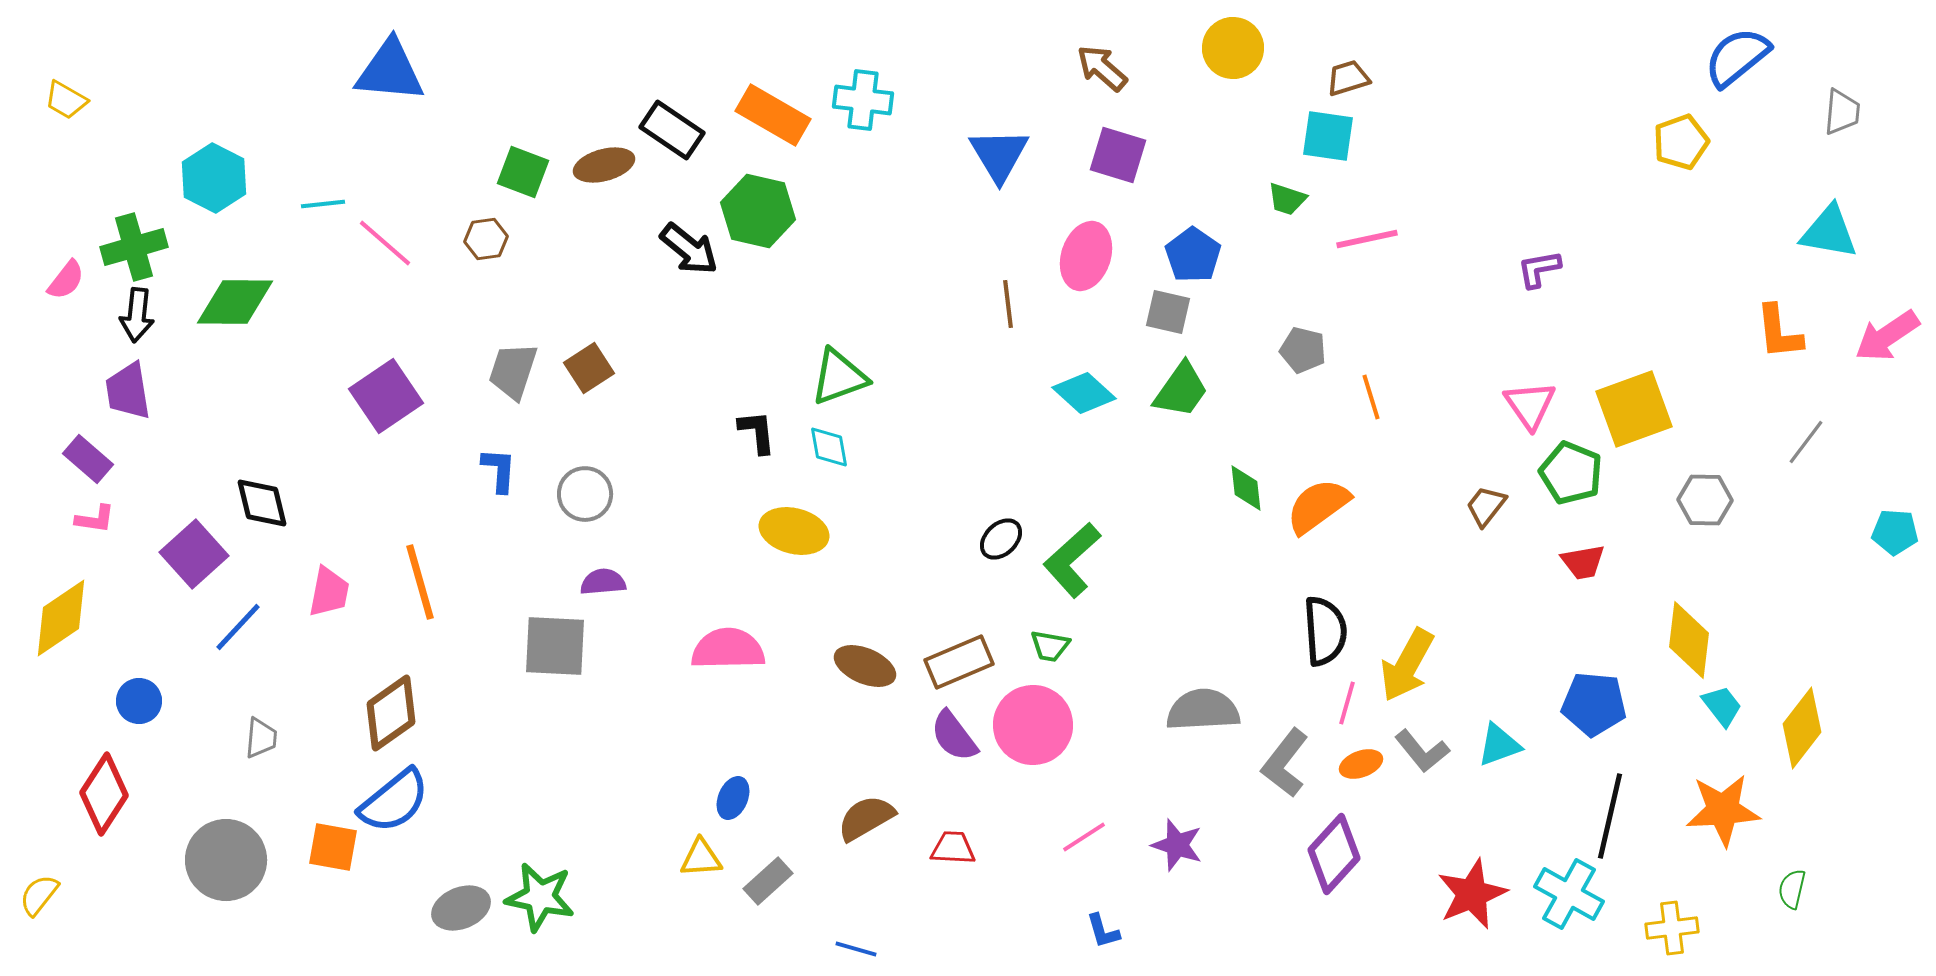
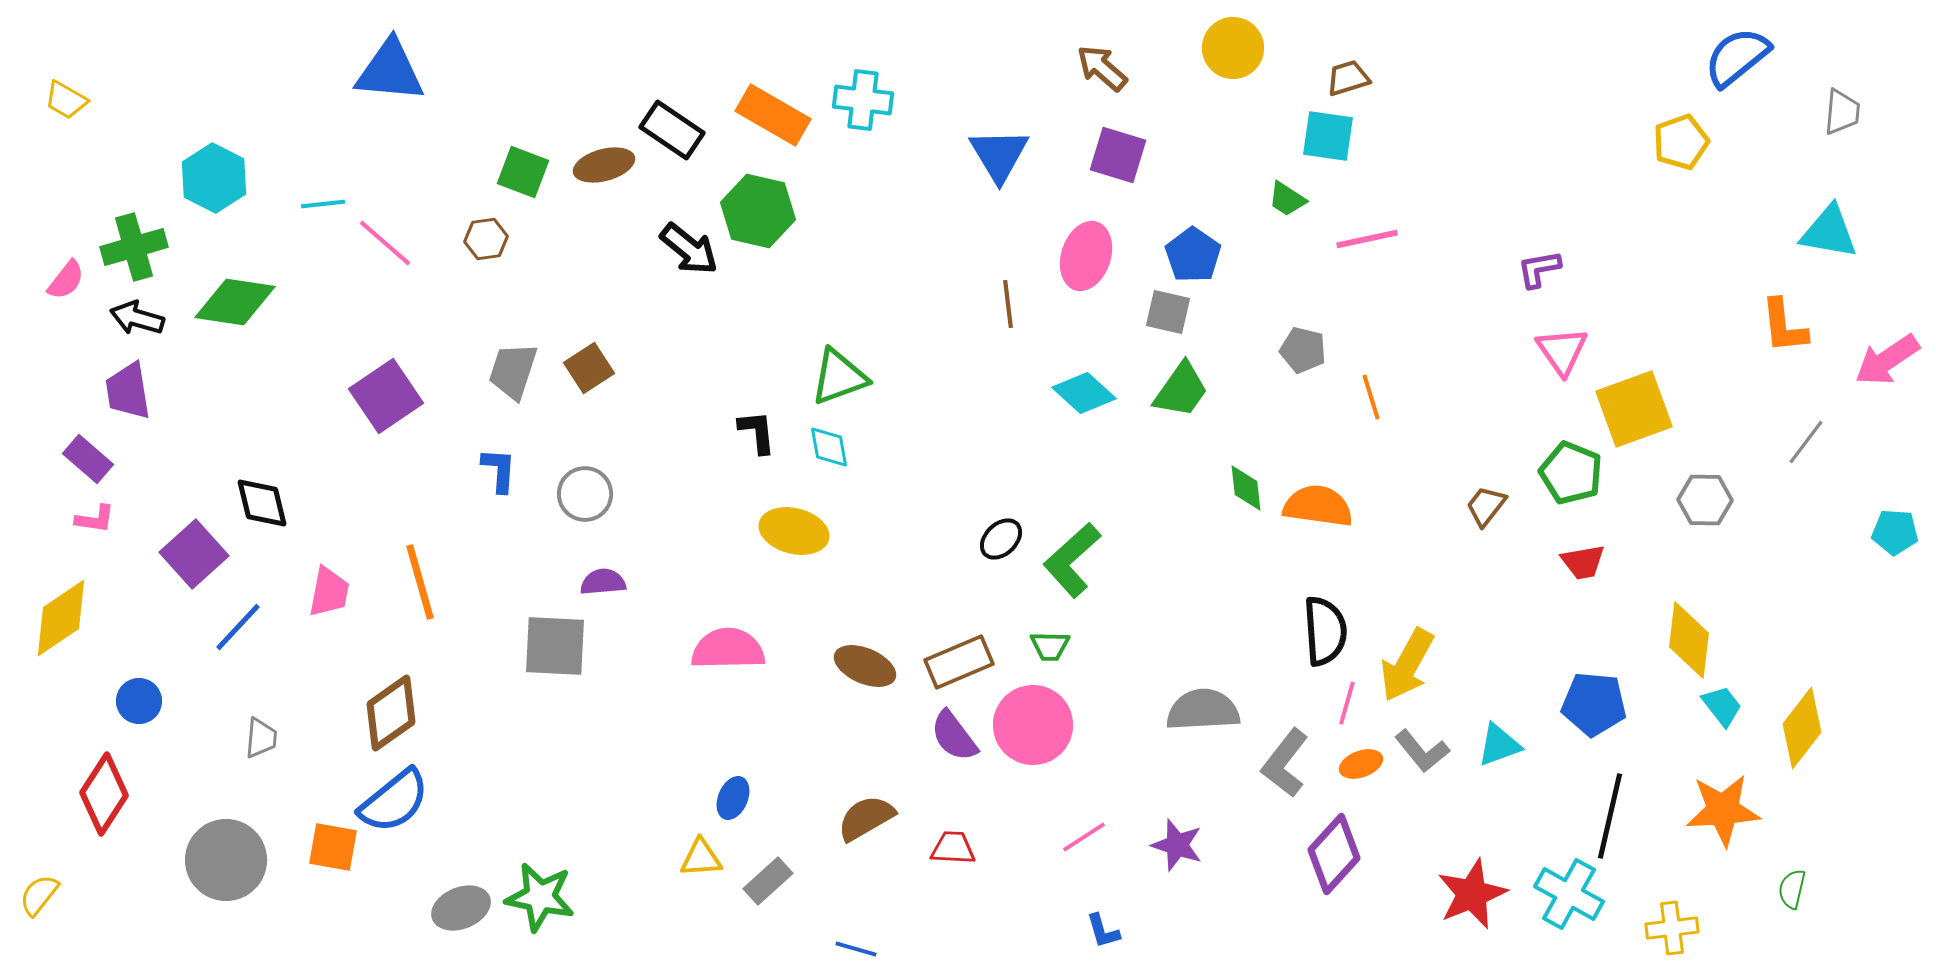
green trapezoid at (1287, 199): rotated 15 degrees clockwise
green diamond at (235, 302): rotated 8 degrees clockwise
black arrow at (137, 315): moved 3 px down; rotated 100 degrees clockwise
orange L-shape at (1779, 332): moved 5 px right, 6 px up
pink arrow at (1887, 336): moved 24 px down
pink triangle at (1530, 405): moved 32 px right, 54 px up
orange semicircle at (1318, 506): rotated 44 degrees clockwise
green trapezoid at (1050, 646): rotated 9 degrees counterclockwise
